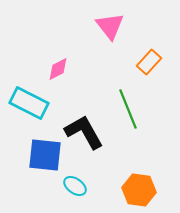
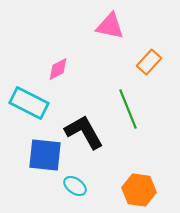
pink triangle: rotated 40 degrees counterclockwise
